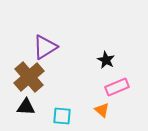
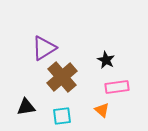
purple triangle: moved 1 px left, 1 px down
brown cross: moved 33 px right
pink rectangle: rotated 15 degrees clockwise
black triangle: rotated 12 degrees counterclockwise
cyan square: rotated 12 degrees counterclockwise
